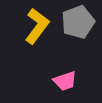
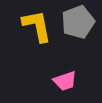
yellow L-shape: rotated 48 degrees counterclockwise
